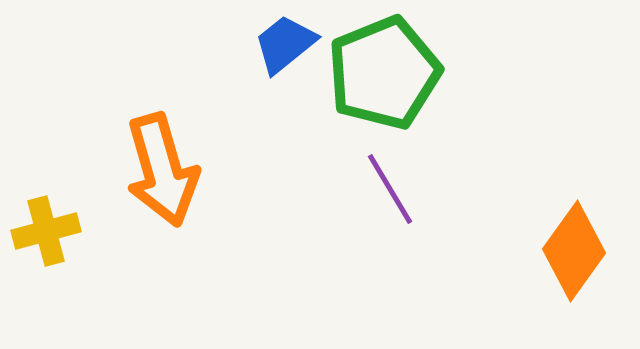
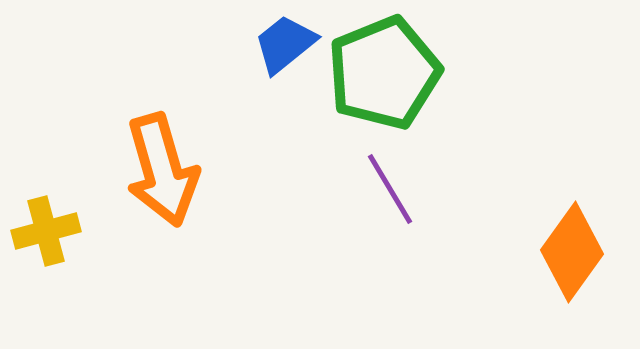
orange diamond: moved 2 px left, 1 px down
